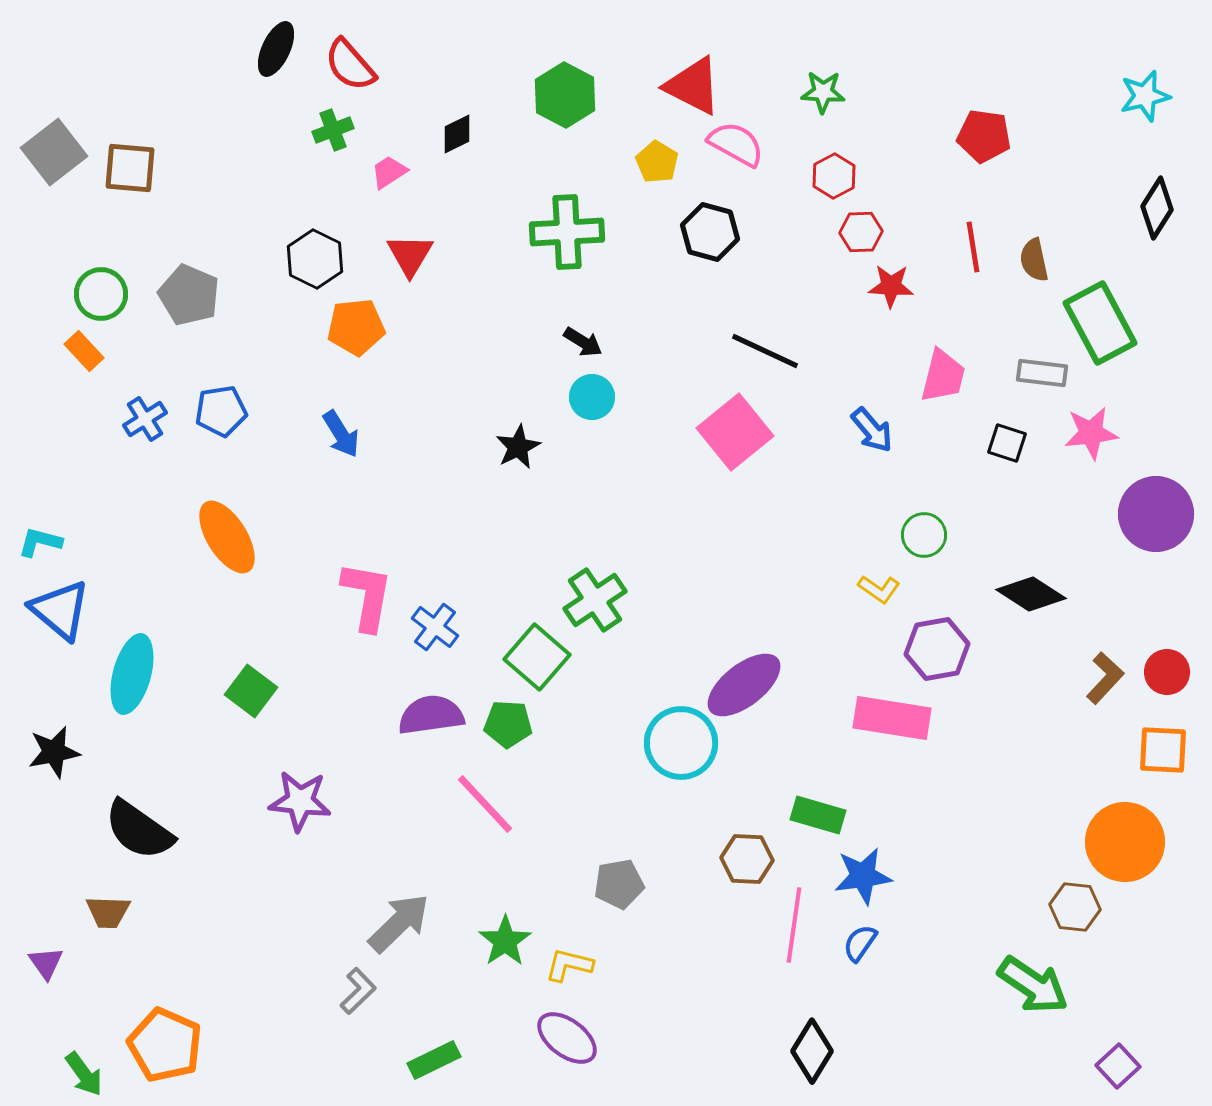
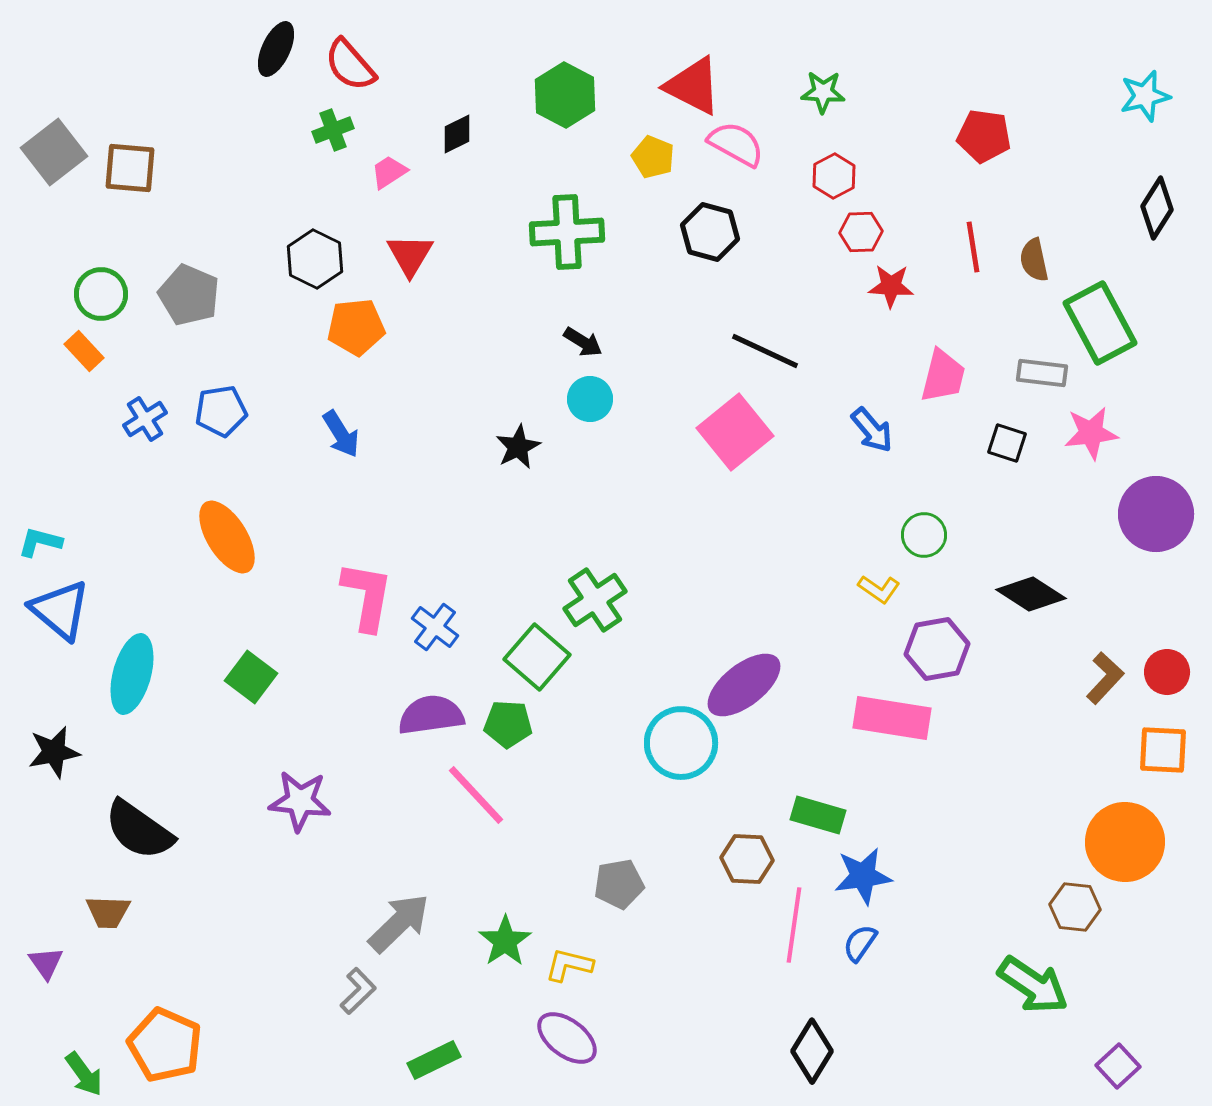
yellow pentagon at (657, 162): moved 4 px left, 5 px up; rotated 9 degrees counterclockwise
cyan circle at (592, 397): moved 2 px left, 2 px down
green square at (251, 691): moved 14 px up
pink line at (485, 804): moved 9 px left, 9 px up
